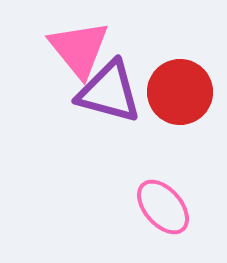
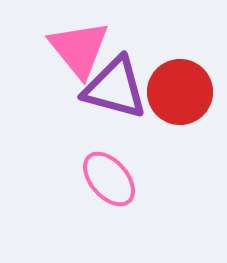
purple triangle: moved 6 px right, 4 px up
pink ellipse: moved 54 px left, 28 px up
